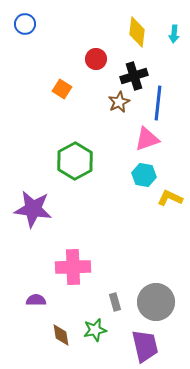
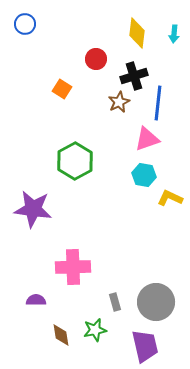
yellow diamond: moved 1 px down
